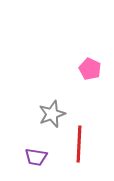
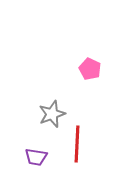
red line: moved 2 px left
